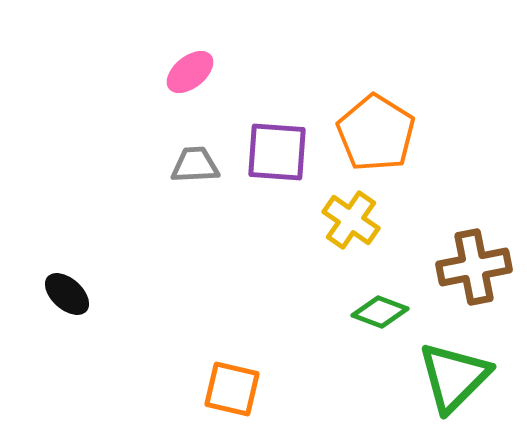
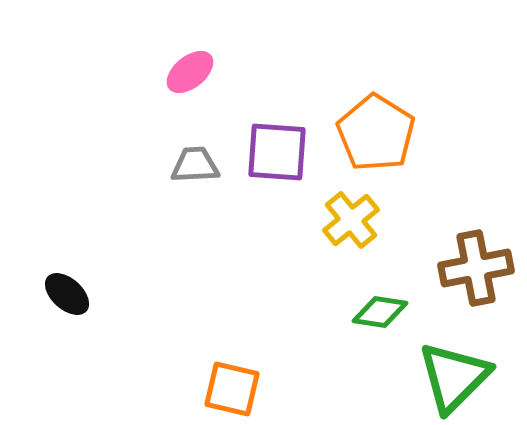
yellow cross: rotated 16 degrees clockwise
brown cross: moved 2 px right, 1 px down
green diamond: rotated 12 degrees counterclockwise
